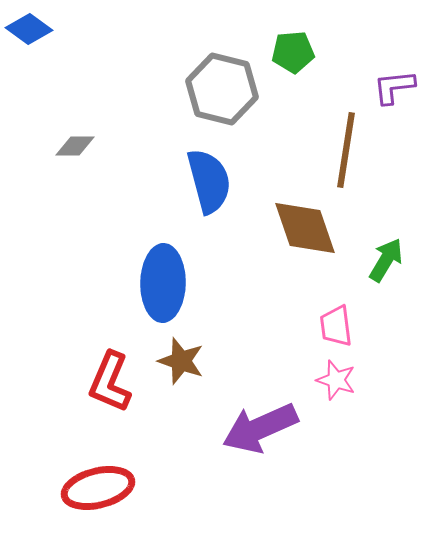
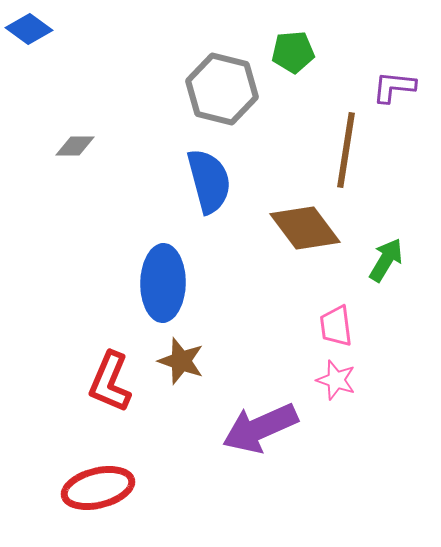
purple L-shape: rotated 12 degrees clockwise
brown diamond: rotated 18 degrees counterclockwise
